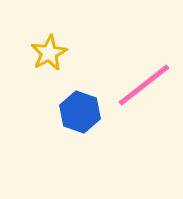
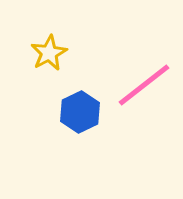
blue hexagon: rotated 15 degrees clockwise
